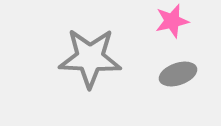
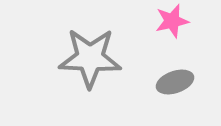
gray ellipse: moved 3 px left, 8 px down
